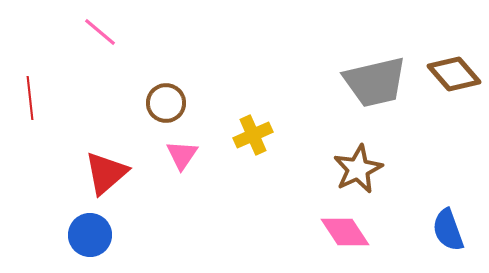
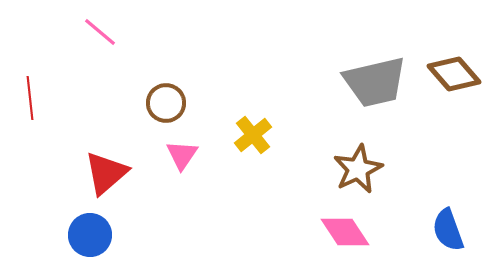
yellow cross: rotated 15 degrees counterclockwise
